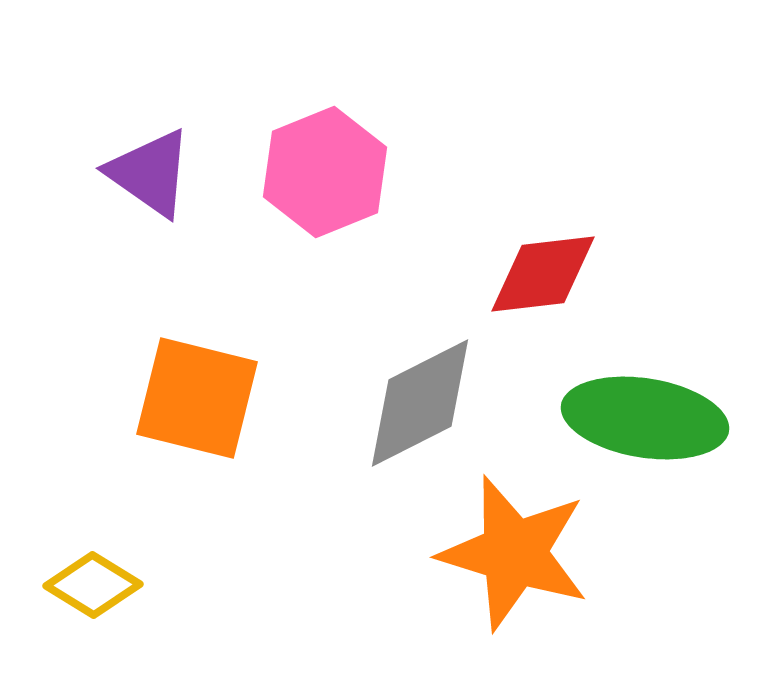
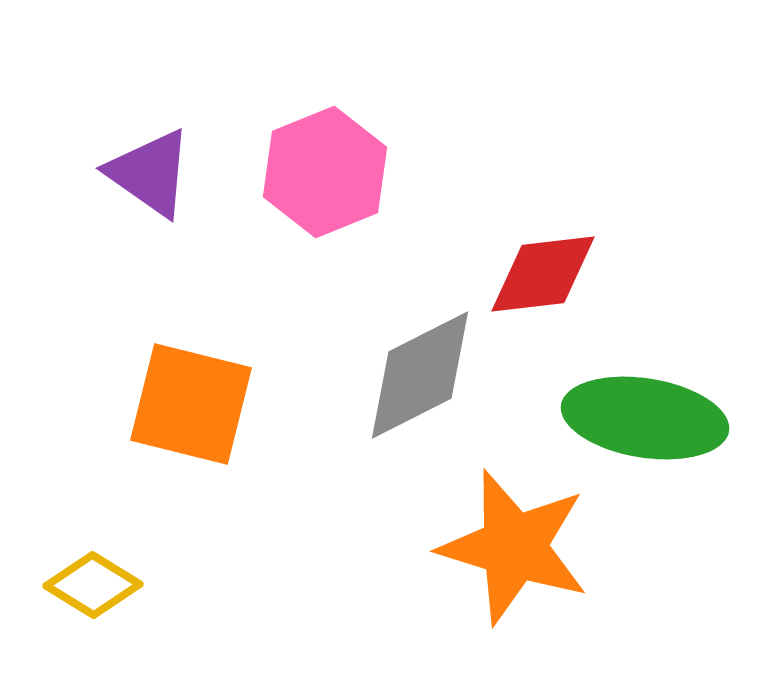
orange square: moved 6 px left, 6 px down
gray diamond: moved 28 px up
orange star: moved 6 px up
